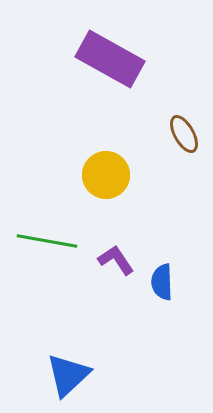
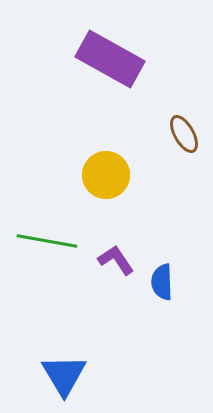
blue triangle: moved 4 px left; rotated 18 degrees counterclockwise
